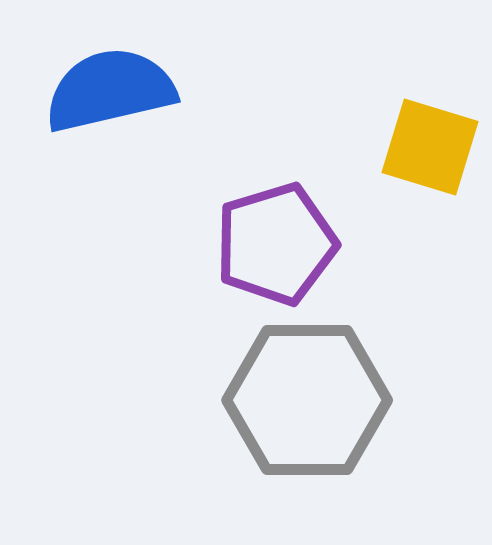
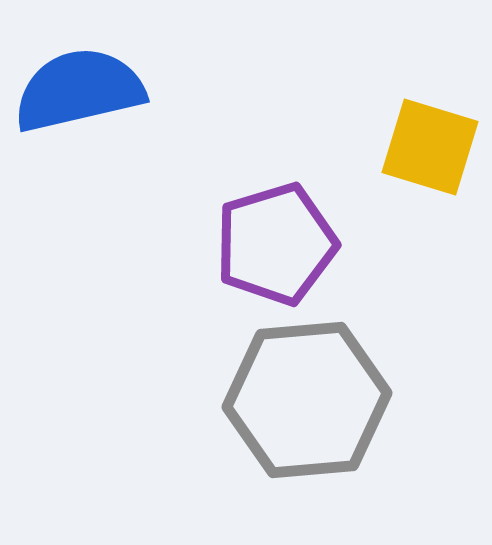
blue semicircle: moved 31 px left
gray hexagon: rotated 5 degrees counterclockwise
